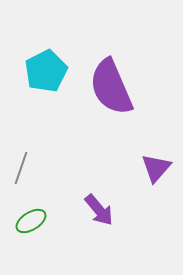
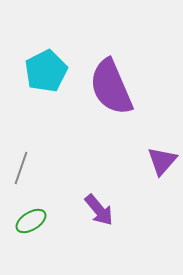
purple triangle: moved 6 px right, 7 px up
